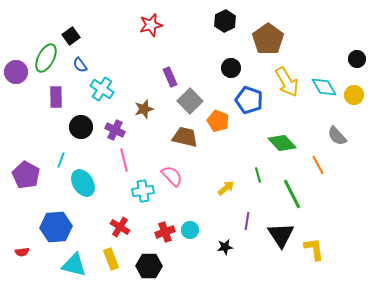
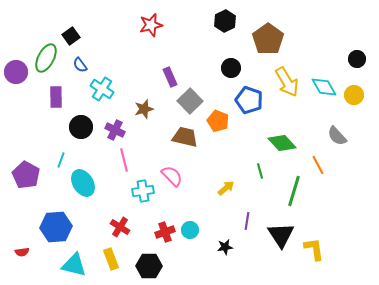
green line at (258, 175): moved 2 px right, 4 px up
green line at (292, 194): moved 2 px right, 3 px up; rotated 44 degrees clockwise
